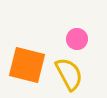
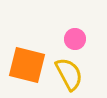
pink circle: moved 2 px left
